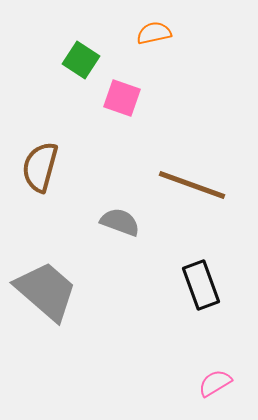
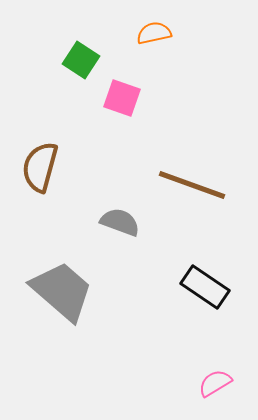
black rectangle: moved 4 px right, 2 px down; rotated 36 degrees counterclockwise
gray trapezoid: moved 16 px right
